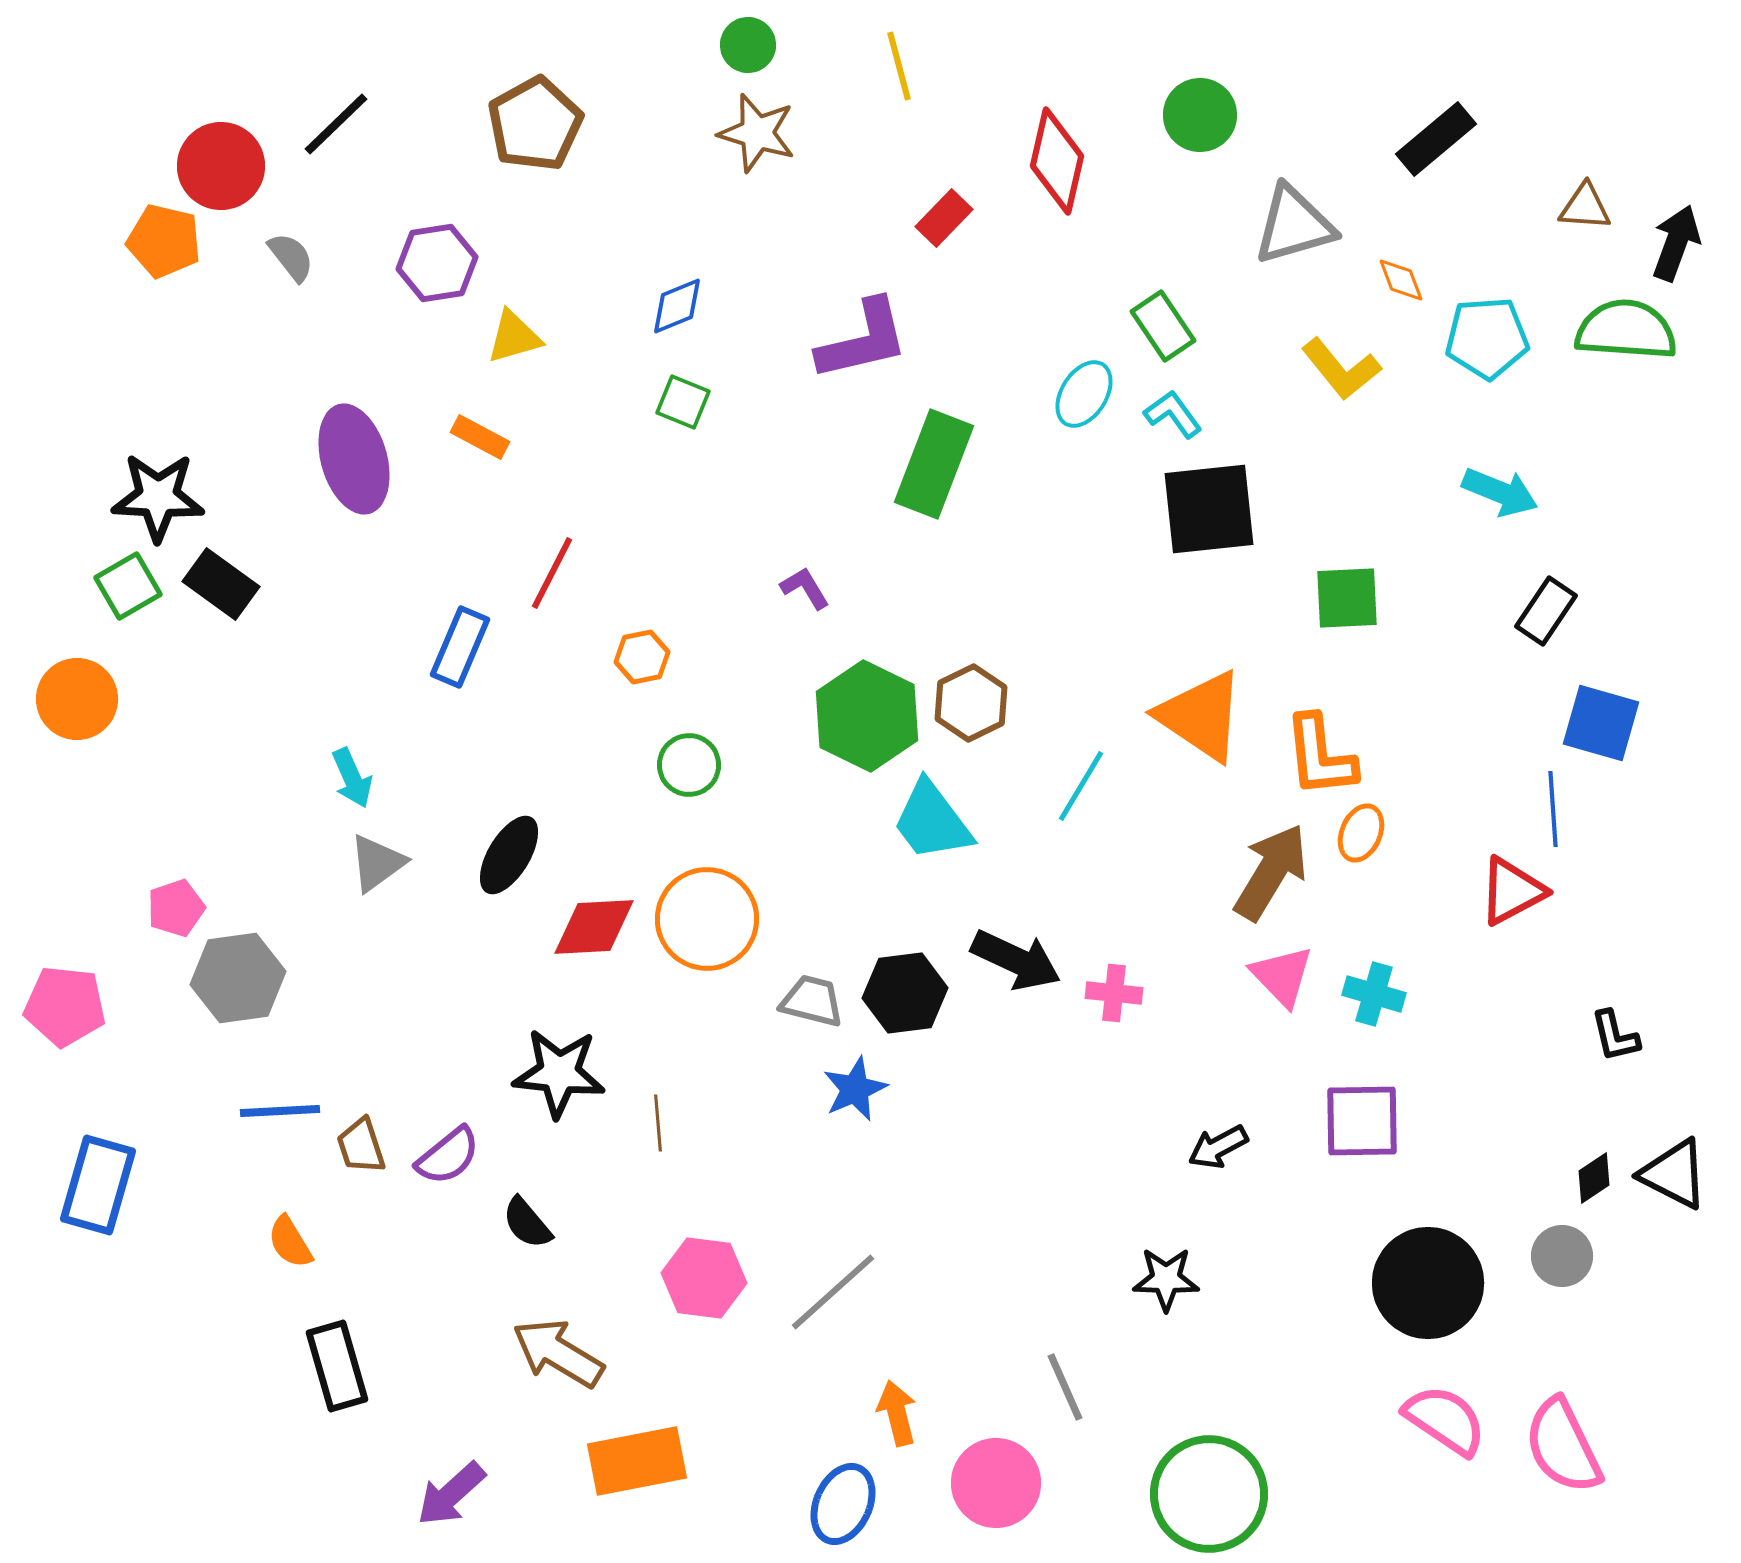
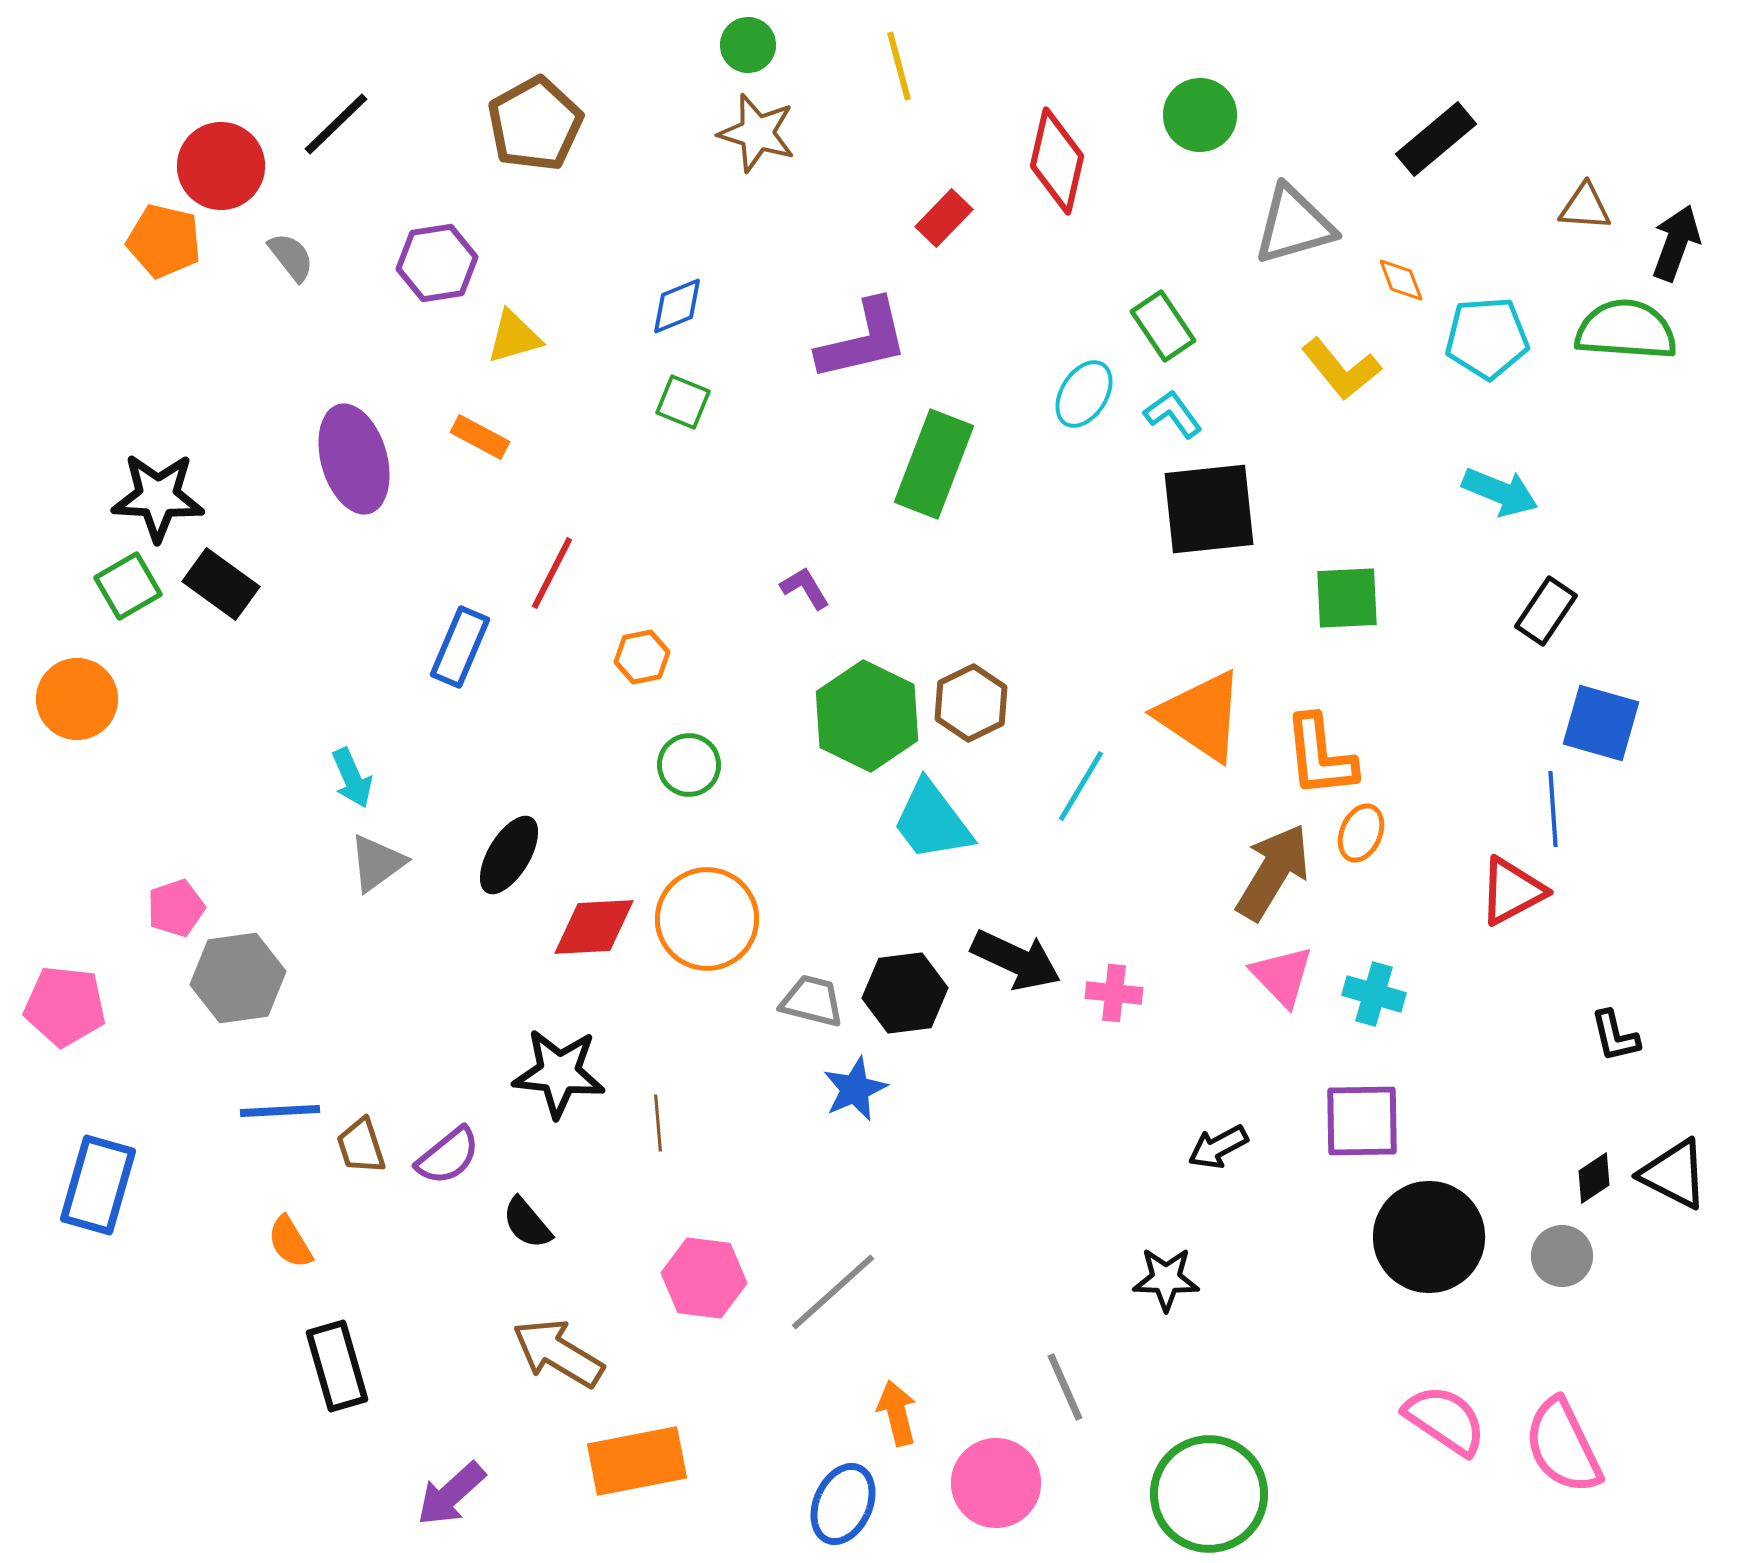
brown arrow at (1271, 872): moved 2 px right
black circle at (1428, 1283): moved 1 px right, 46 px up
